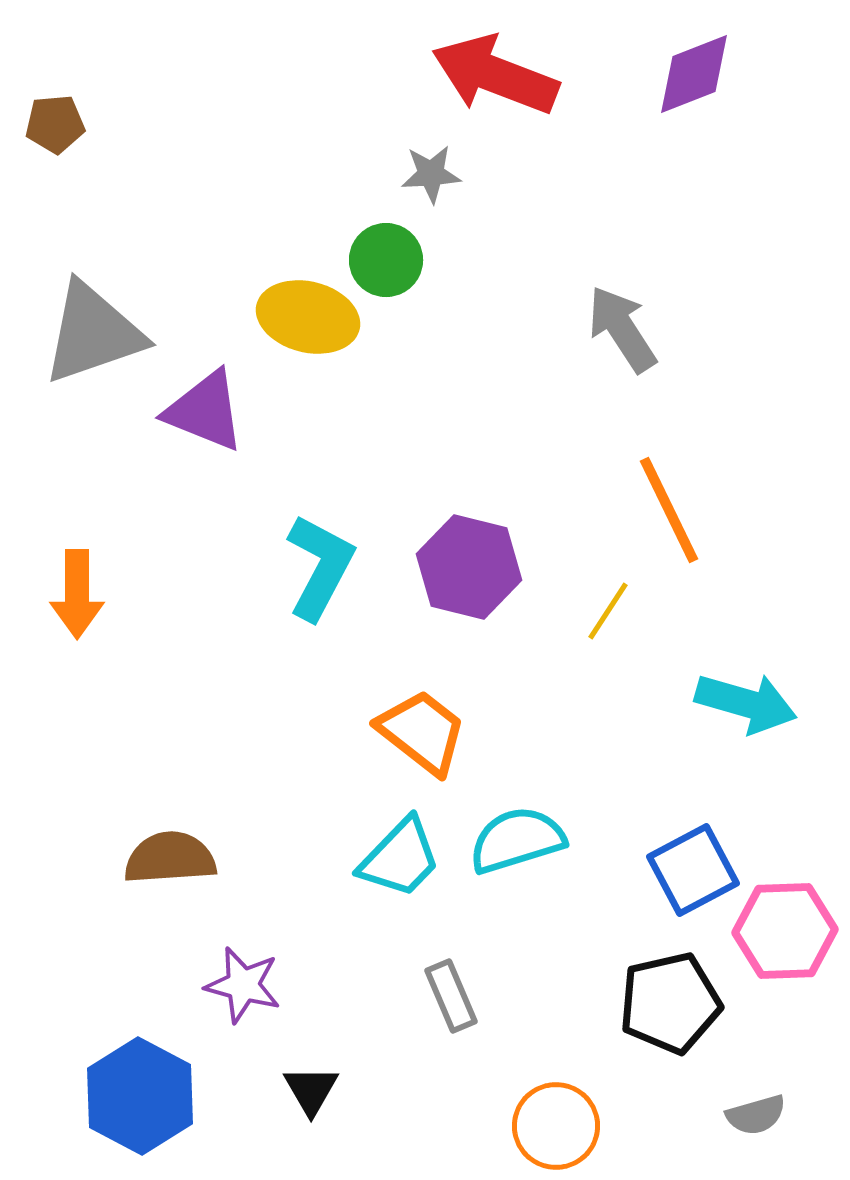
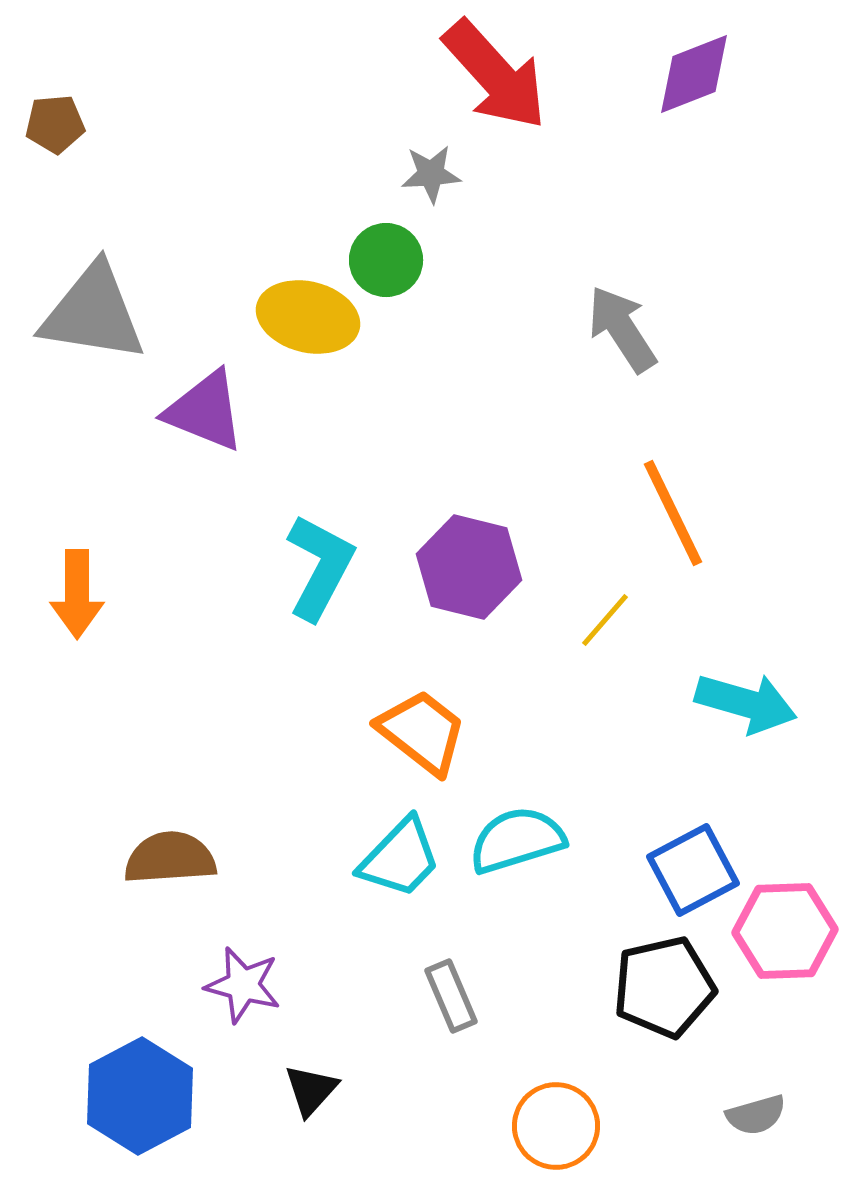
red arrow: rotated 153 degrees counterclockwise
gray triangle: moved 20 px up; rotated 28 degrees clockwise
orange line: moved 4 px right, 3 px down
yellow line: moved 3 px left, 9 px down; rotated 8 degrees clockwise
black pentagon: moved 6 px left, 16 px up
black triangle: rotated 12 degrees clockwise
blue hexagon: rotated 4 degrees clockwise
